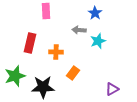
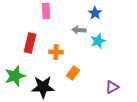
purple triangle: moved 2 px up
